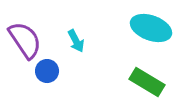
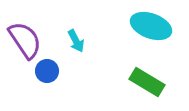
cyan ellipse: moved 2 px up
